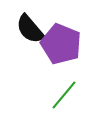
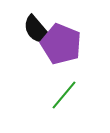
black semicircle: moved 7 px right, 1 px down
